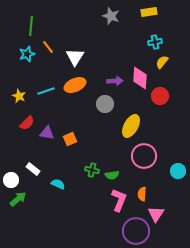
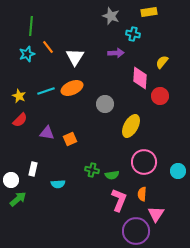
cyan cross: moved 22 px left, 8 px up; rotated 24 degrees clockwise
purple arrow: moved 1 px right, 28 px up
orange ellipse: moved 3 px left, 3 px down
red semicircle: moved 7 px left, 3 px up
pink circle: moved 6 px down
white rectangle: rotated 64 degrees clockwise
cyan semicircle: rotated 152 degrees clockwise
